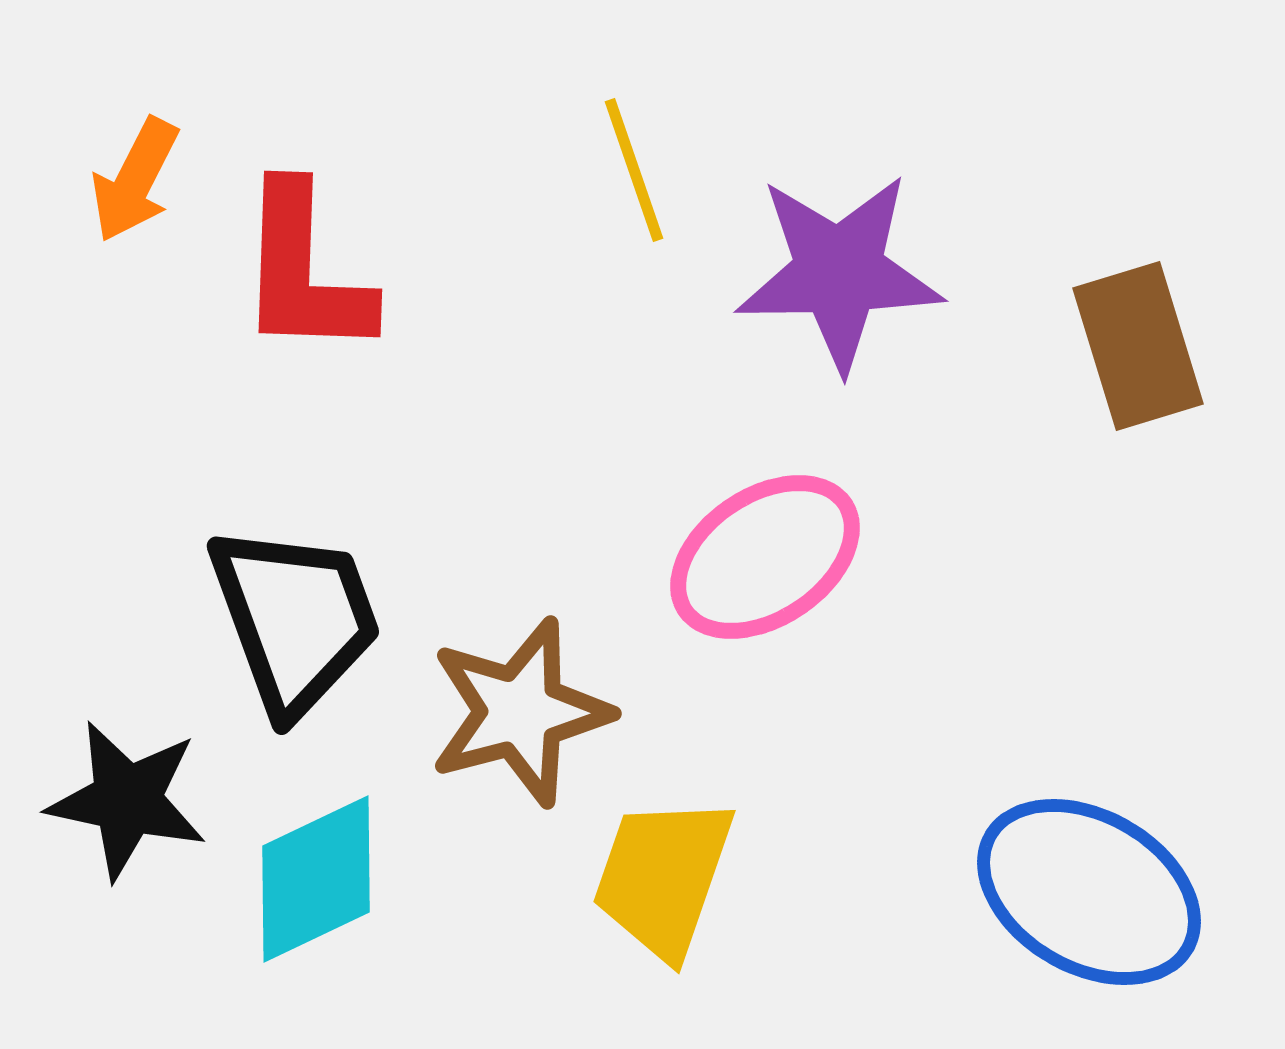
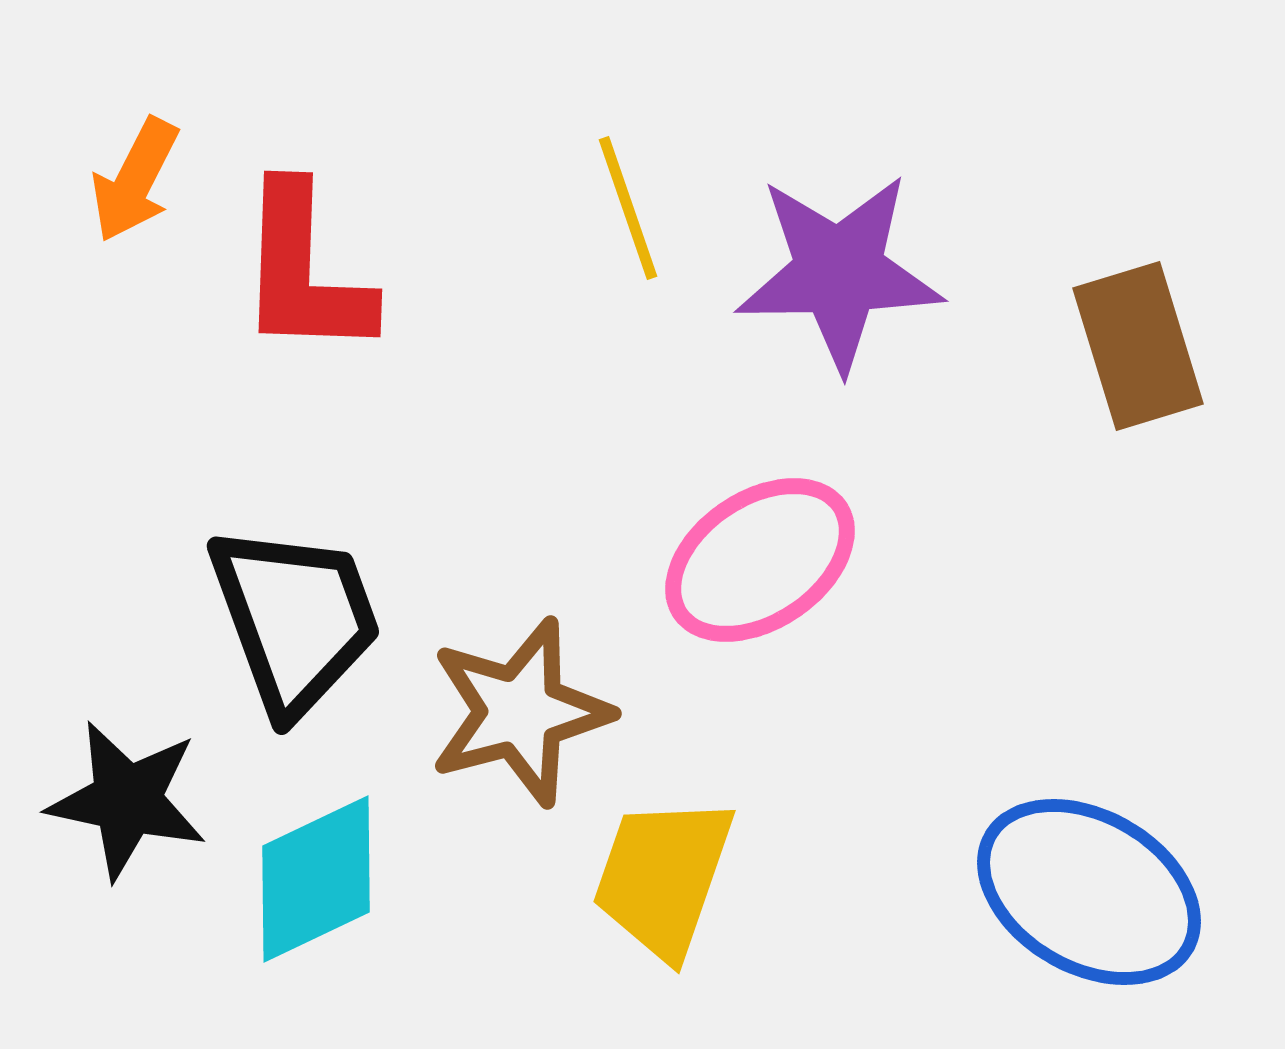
yellow line: moved 6 px left, 38 px down
pink ellipse: moved 5 px left, 3 px down
